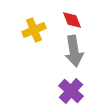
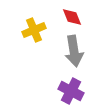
red diamond: moved 3 px up
purple cross: rotated 15 degrees counterclockwise
